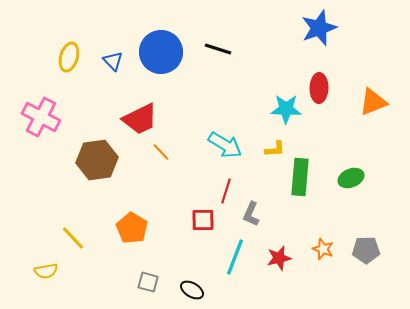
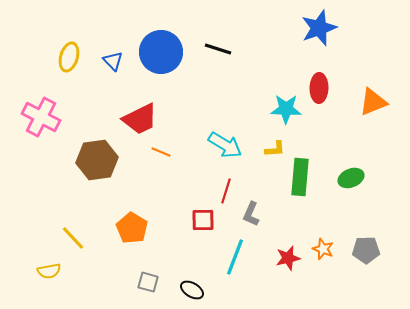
orange line: rotated 24 degrees counterclockwise
red star: moved 9 px right
yellow semicircle: moved 3 px right
